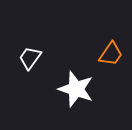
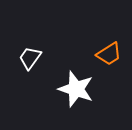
orange trapezoid: moved 2 px left; rotated 24 degrees clockwise
